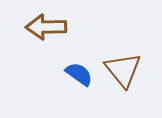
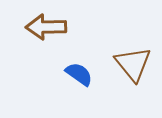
brown triangle: moved 10 px right, 6 px up
